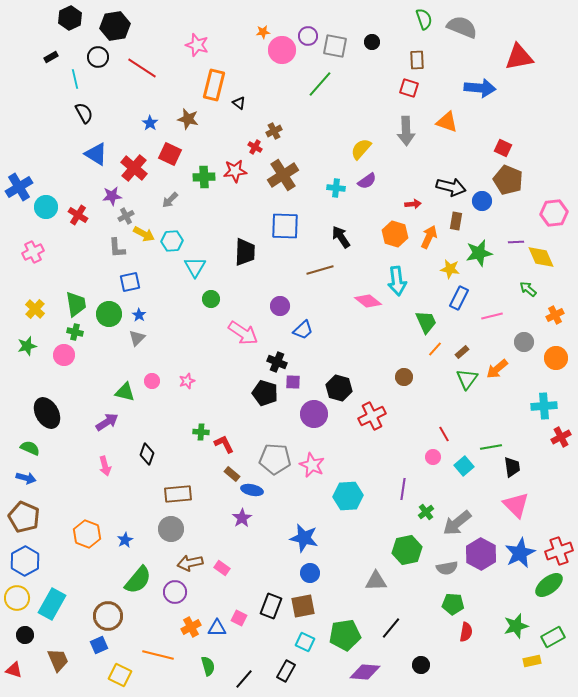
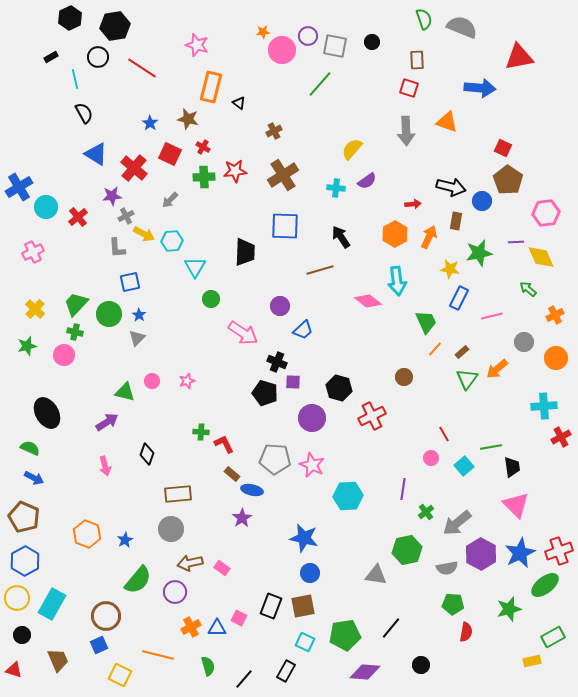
orange rectangle at (214, 85): moved 3 px left, 2 px down
red cross at (255, 147): moved 52 px left
yellow semicircle at (361, 149): moved 9 px left
brown pentagon at (508, 180): rotated 12 degrees clockwise
pink hexagon at (554, 213): moved 8 px left
red cross at (78, 215): moved 2 px down; rotated 18 degrees clockwise
orange hexagon at (395, 234): rotated 15 degrees clockwise
green trapezoid at (76, 304): rotated 128 degrees counterclockwise
purple circle at (314, 414): moved 2 px left, 4 px down
pink circle at (433, 457): moved 2 px left, 1 px down
blue arrow at (26, 478): moved 8 px right; rotated 12 degrees clockwise
gray triangle at (376, 581): moved 6 px up; rotated 10 degrees clockwise
green ellipse at (549, 585): moved 4 px left
brown circle at (108, 616): moved 2 px left
green star at (516, 626): moved 7 px left, 17 px up
black circle at (25, 635): moved 3 px left
